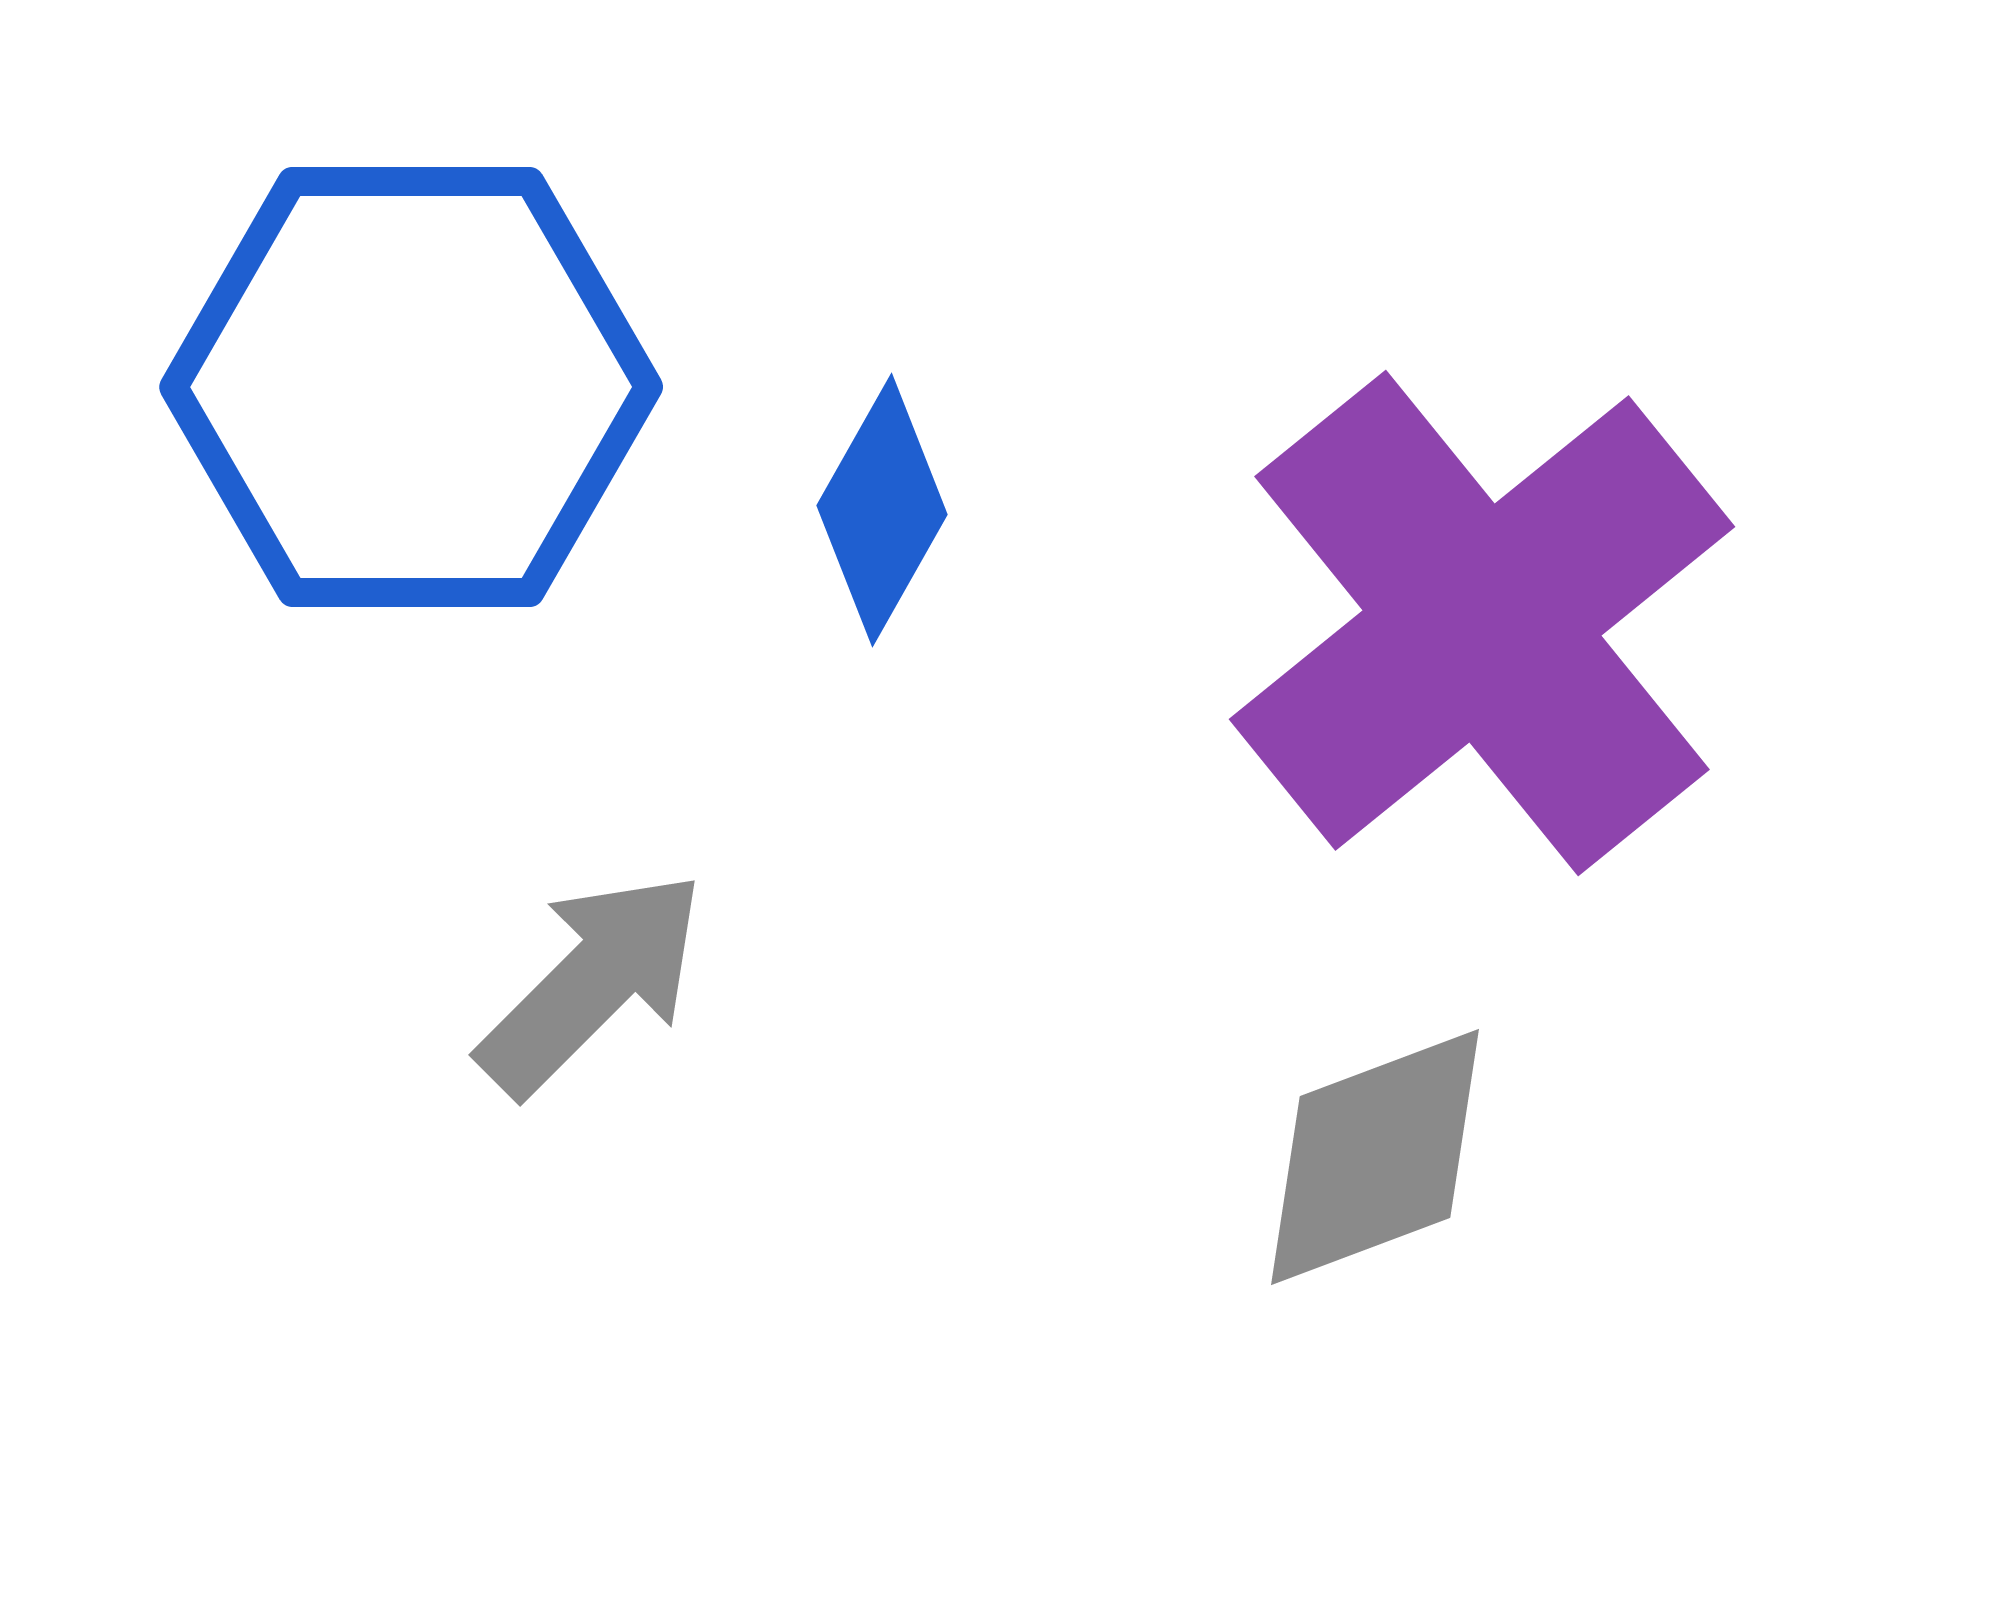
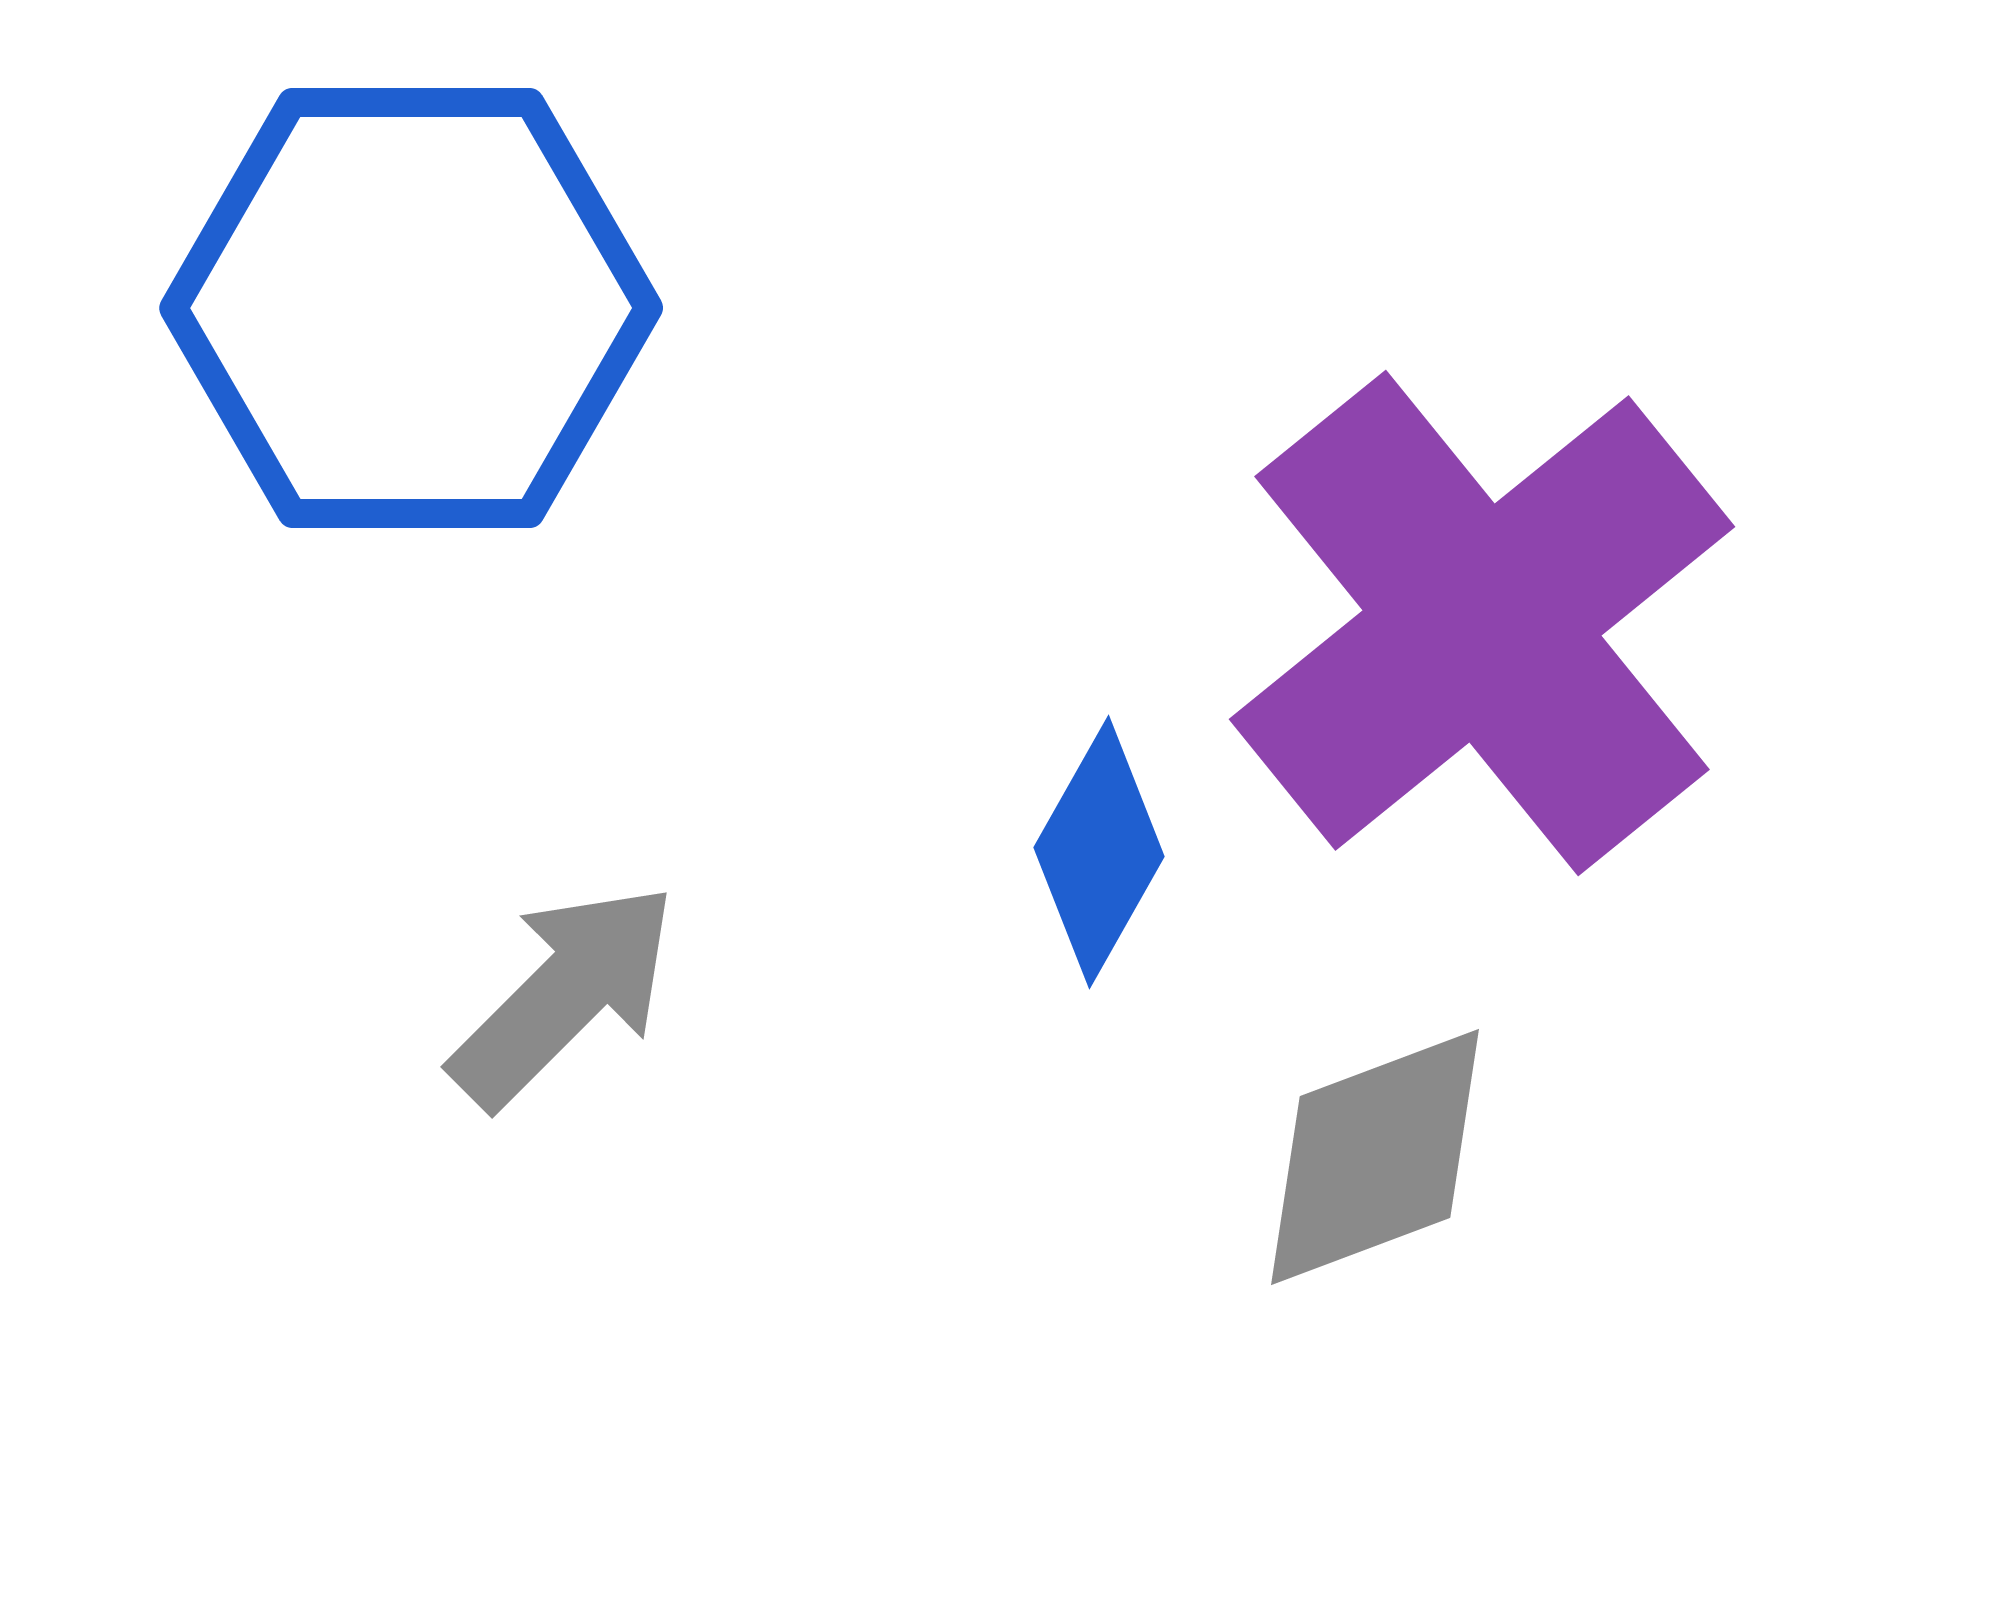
blue hexagon: moved 79 px up
blue diamond: moved 217 px right, 342 px down
gray arrow: moved 28 px left, 12 px down
